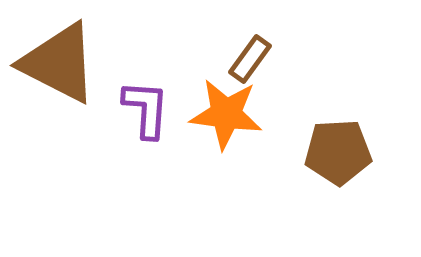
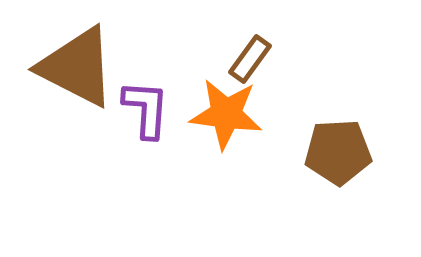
brown triangle: moved 18 px right, 4 px down
